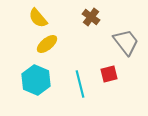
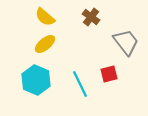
yellow semicircle: moved 7 px right, 1 px up; rotated 10 degrees counterclockwise
yellow ellipse: moved 2 px left
cyan line: rotated 12 degrees counterclockwise
